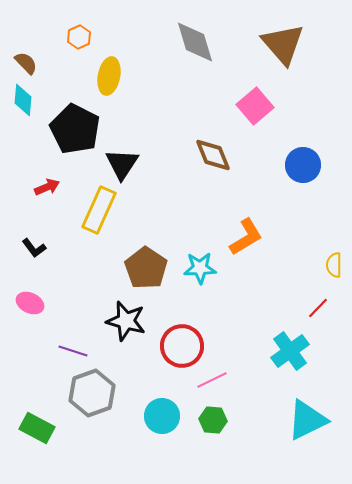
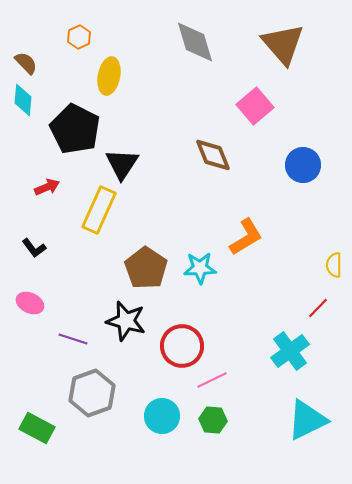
purple line: moved 12 px up
